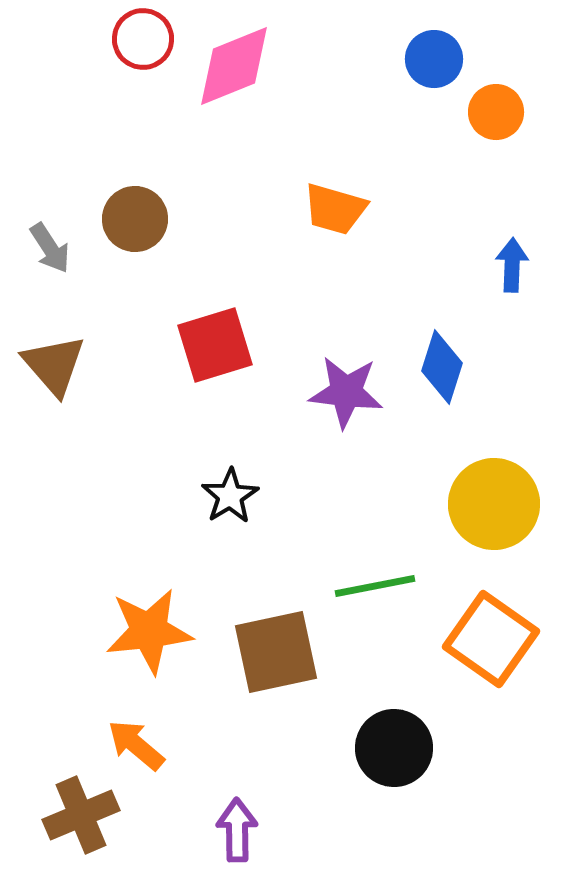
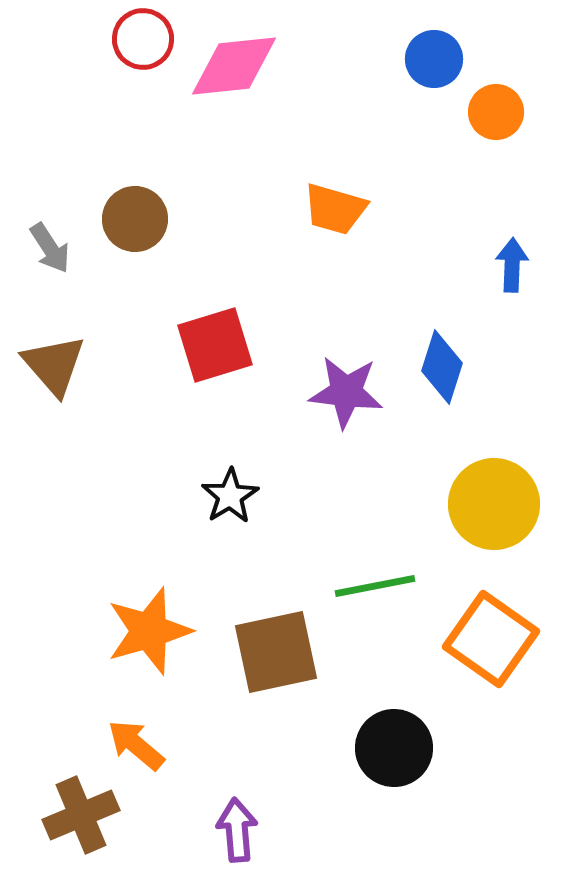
pink diamond: rotated 16 degrees clockwise
orange star: rotated 10 degrees counterclockwise
purple arrow: rotated 4 degrees counterclockwise
